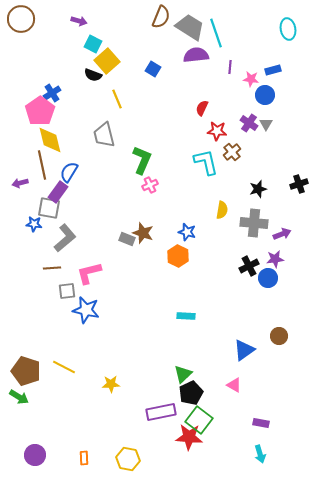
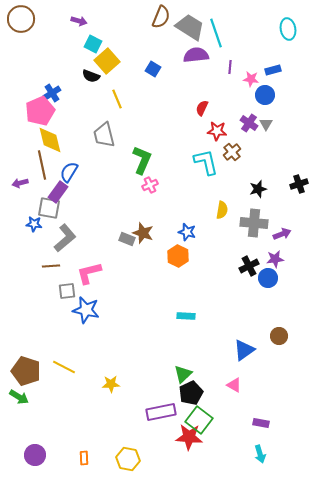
black semicircle at (93, 75): moved 2 px left, 1 px down
pink pentagon at (40, 111): rotated 12 degrees clockwise
brown line at (52, 268): moved 1 px left, 2 px up
